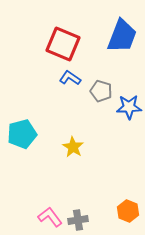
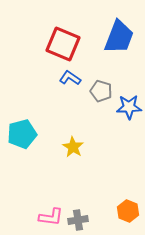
blue trapezoid: moved 3 px left, 1 px down
pink L-shape: moved 1 px right; rotated 135 degrees clockwise
